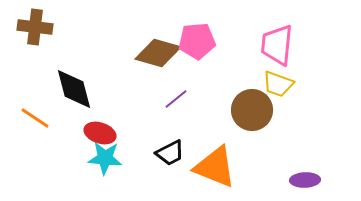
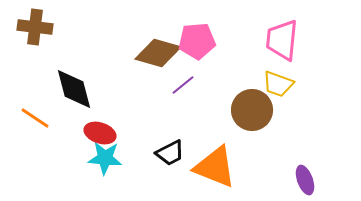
pink trapezoid: moved 5 px right, 5 px up
purple line: moved 7 px right, 14 px up
purple ellipse: rotated 72 degrees clockwise
